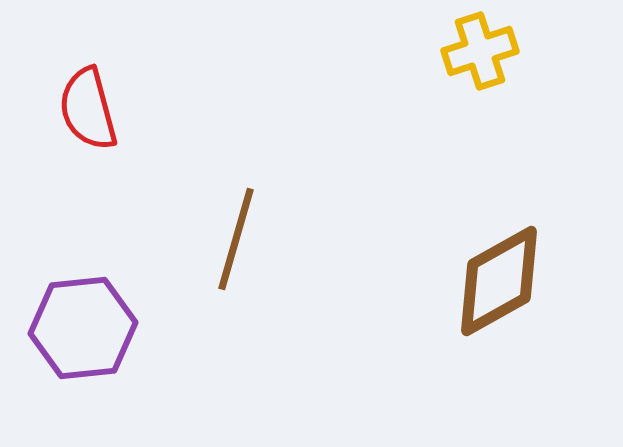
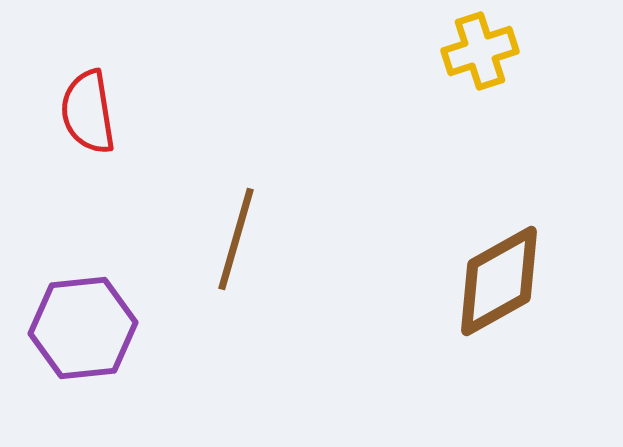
red semicircle: moved 3 px down; rotated 6 degrees clockwise
